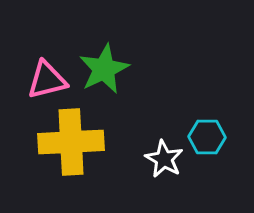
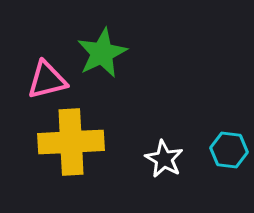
green star: moved 2 px left, 16 px up
cyan hexagon: moved 22 px right, 13 px down; rotated 6 degrees clockwise
